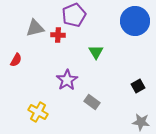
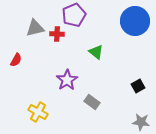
red cross: moved 1 px left, 1 px up
green triangle: rotated 21 degrees counterclockwise
